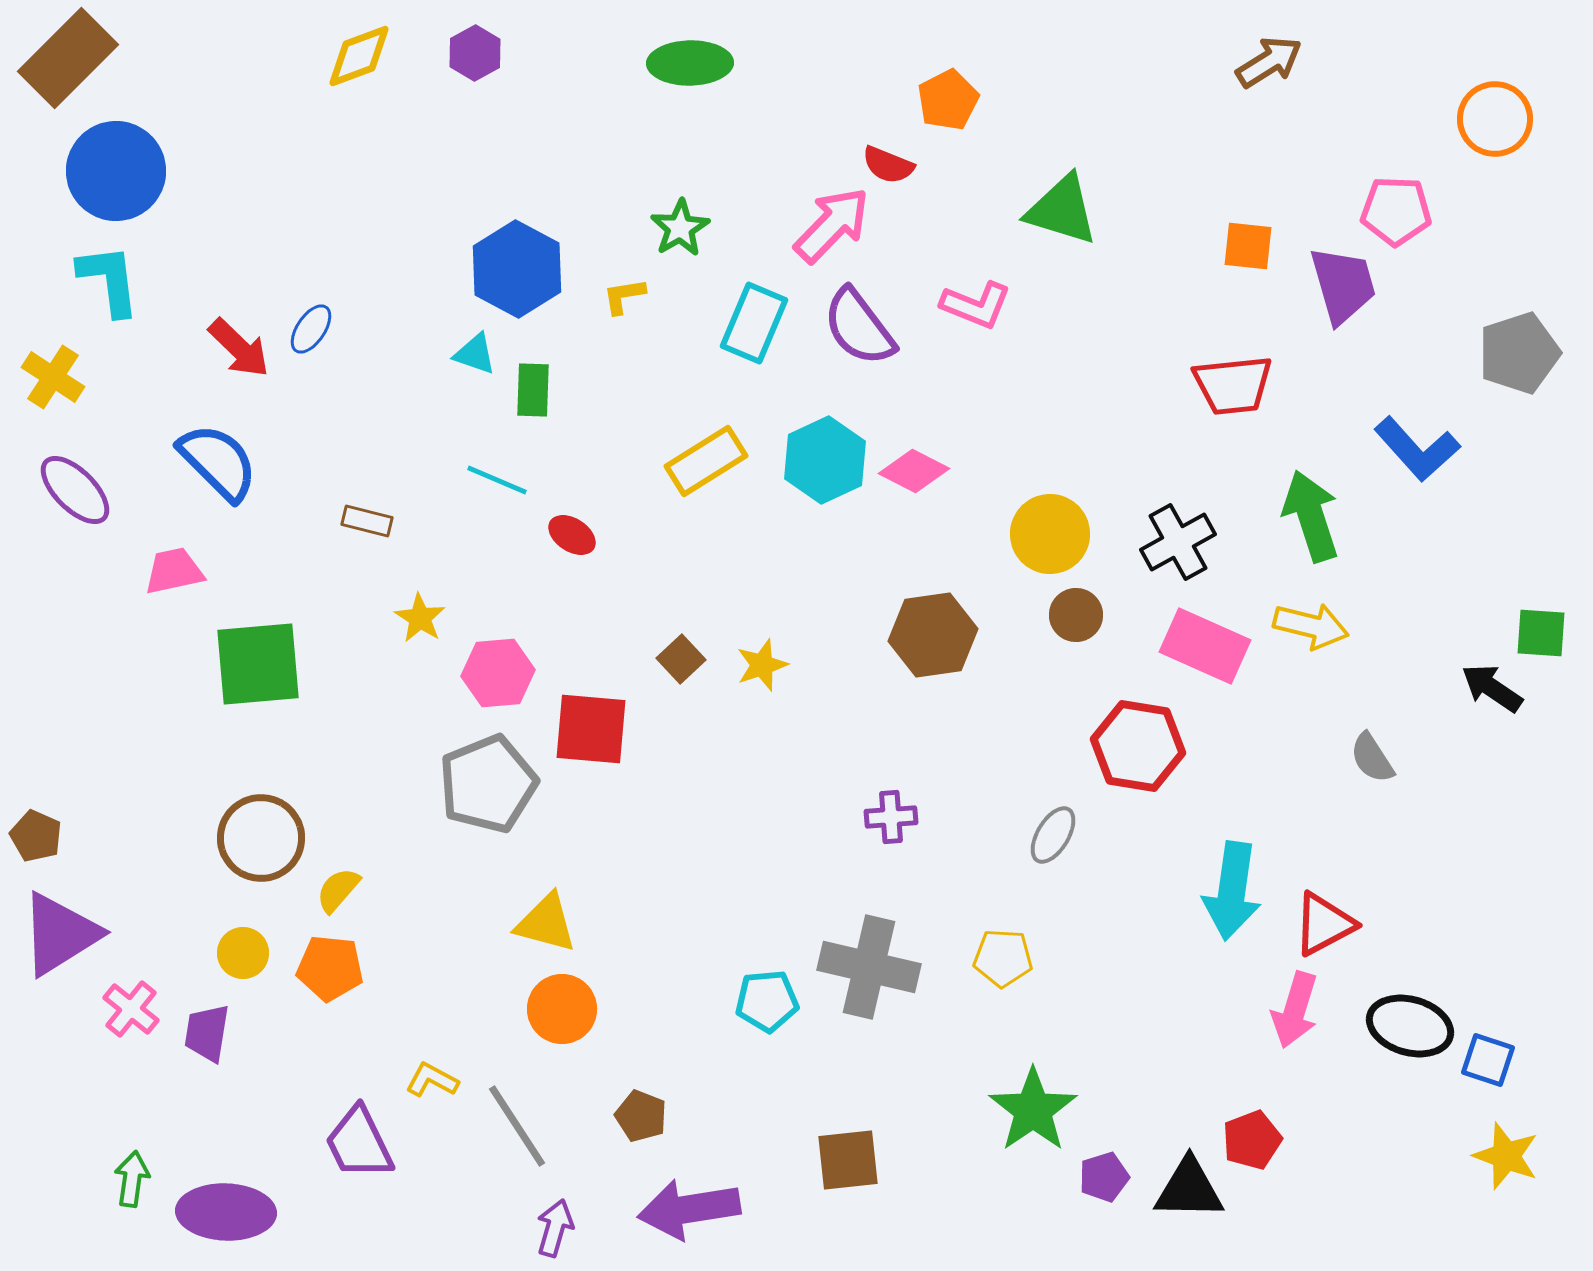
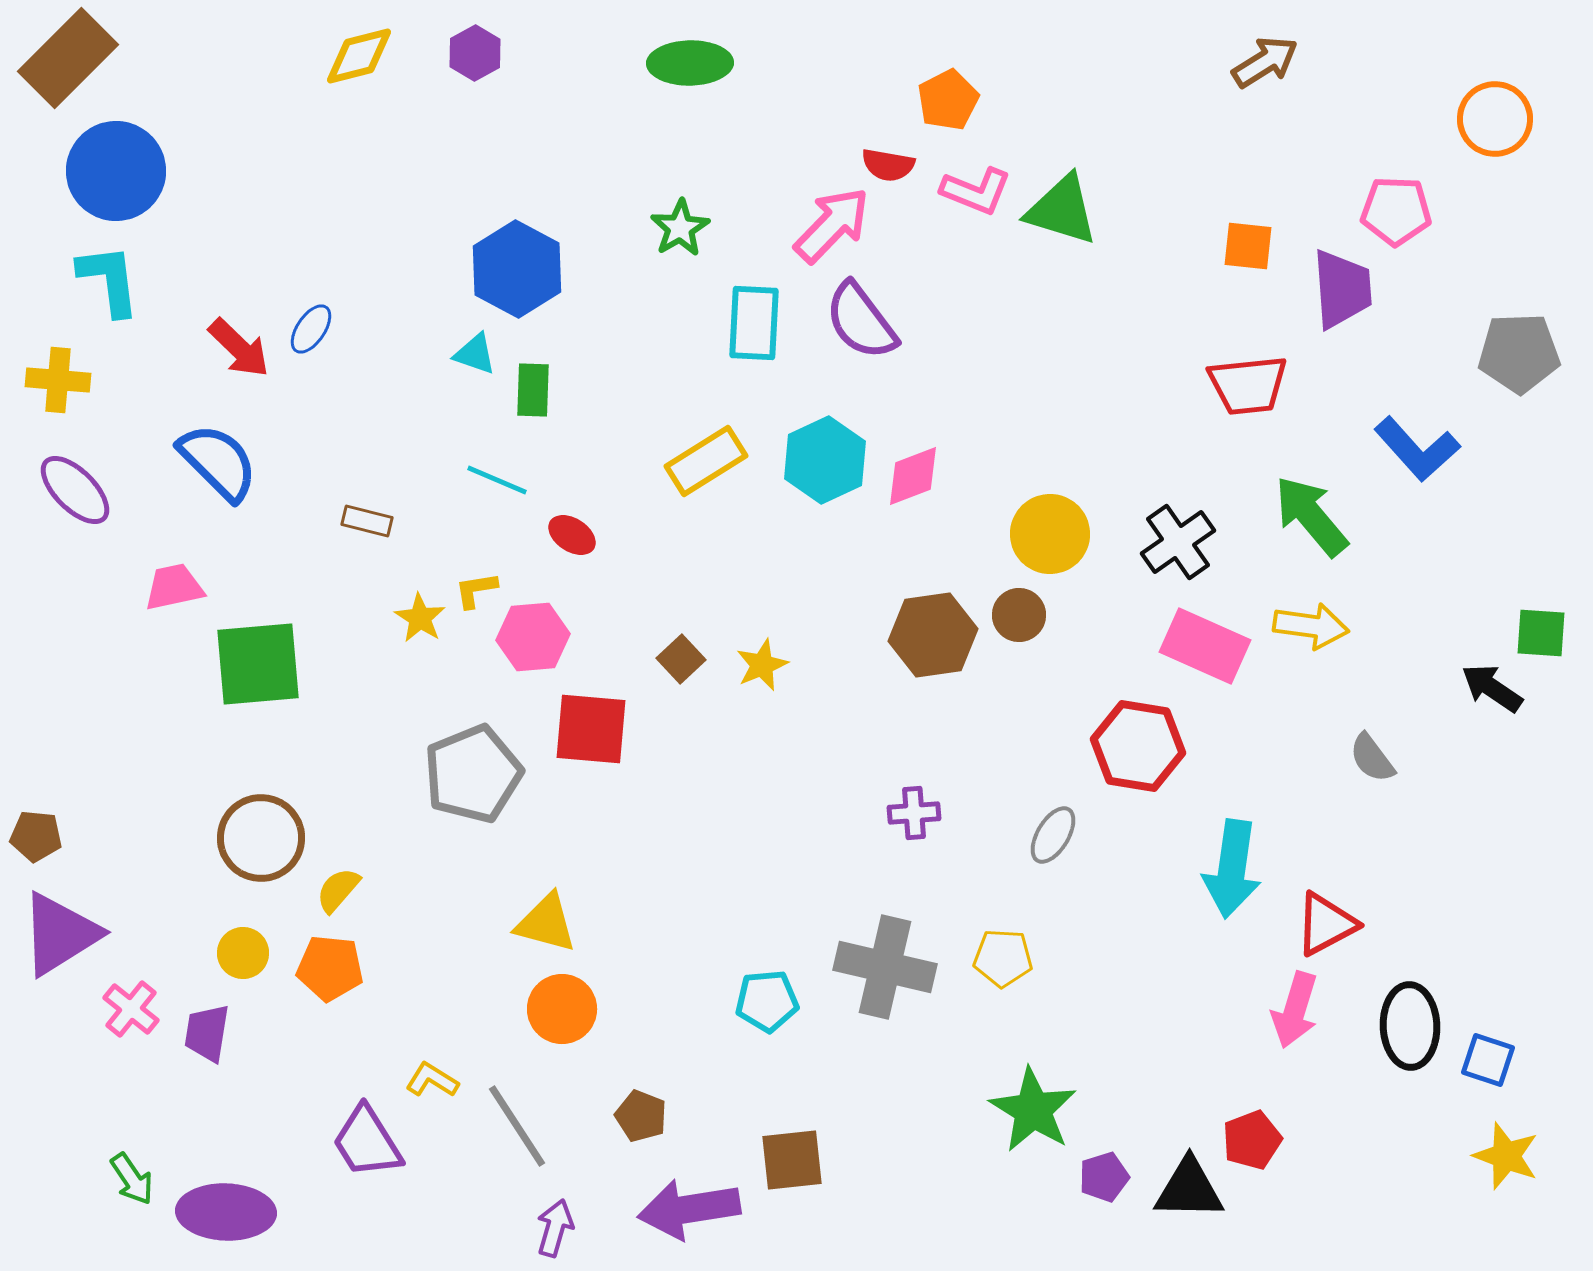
yellow diamond at (359, 56): rotated 6 degrees clockwise
brown arrow at (1269, 62): moved 4 px left
red semicircle at (888, 165): rotated 12 degrees counterclockwise
purple trapezoid at (1343, 285): moved 1 px left, 4 px down; rotated 12 degrees clockwise
yellow L-shape at (624, 296): moved 148 px left, 294 px down
pink L-shape at (976, 305): moved 114 px up
cyan rectangle at (754, 323): rotated 20 degrees counterclockwise
purple semicircle at (859, 327): moved 2 px right, 6 px up
gray pentagon at (1519, 353): rotated 16 degrees clockwise
yellow cross at (53, 377): moved 5 px right, 3 px down; rotated 28 degrees counterclockwise
red trapezoid at (1233, 385): moved 15 px right
pink diamond at (914, 471): moved 1 px left, 5 px down; rotated 48 degrees counterclockwise
green arrow at (1311, 516): rotated 22 degrees counterclockwise
black cross at (1178, 542): rotated 6 degrees counterclockwise
pink trapezoid at (174, 571): moved 16 px down
brown circle at (1076, 615): moved 57 px left
yellow arrow at (1311, 626): rotated 6 degrees counterclockwise
yellow star at (762, 665): rotated 4 degrees counterclockwise
pink hexagon at (498, 673): moved 35 px right, 36 px up
gray semicircle at (1372, 758): rotated 4 degrees counterclockwise
gray pentagon at (488, 784): moved 15 px left, 10 px up
purple cross at (891, 817): moved 23 px right, 4 px up
brown pentagon at (36, 836): rotated 18 degrees counterclockwise
cyan arrow at (1232, 891): moved 22 px up
red triangle at (1324, 924): moved 2 px right
gray cross at (869, 967): moved 16 px right
black ellipse at (1410, 1026): rotated 72 degrees clockwise
yellow L-shape at (432, 1080): rotated 4 degrees clockwise
green star at (1033, 1110): rotated 6 degrees counterclockwise
purple trapezoid at (359, 1143): moved 8 px right, 1 px up; rotated 6 degrees counterclockwise
brown square at (848, 1160): moved 56 px left
green arrow at (132, 1179): rotated 138 degrees clockwise
